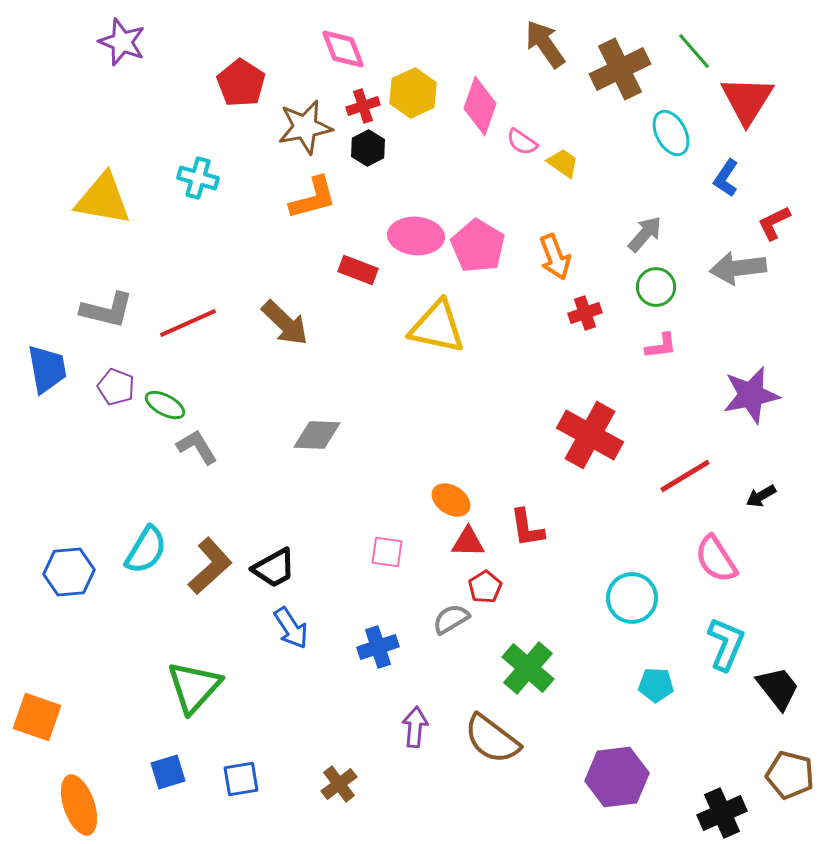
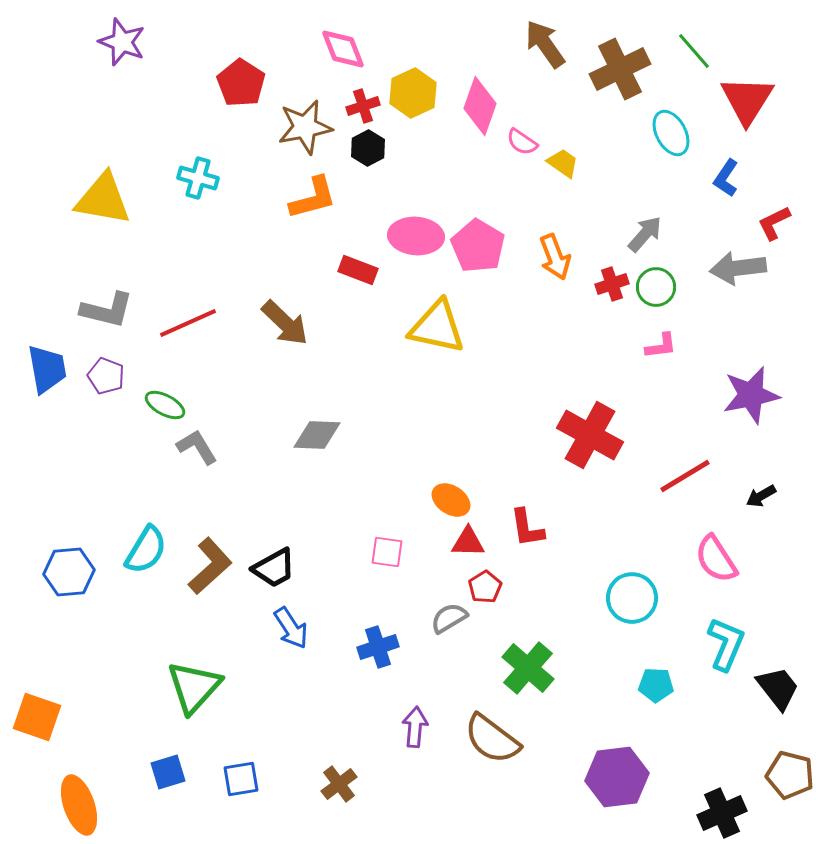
red cross at (585, 313): moved 27 px right, 29 px up
purple pentagon at (116, 387): moved 10 px left, 11 px up
gray semicircle at (451, 619): moved 2 px left, 1 px up
